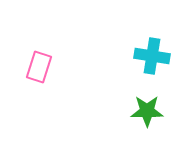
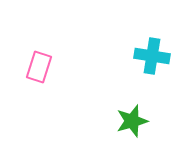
green star: moved 15 px left, 10 px down; rotated 16 degrees counterclockwise
